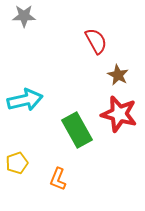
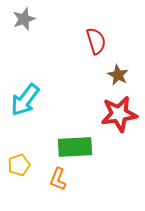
gray star: moved 3 px down; rotated 20 degrees counterclockwise
red semicircle: rotated 12 degrees clockwise
cyan arrow: rotated 140 degrees clockwise
red star: rotated 24 degrees counterclockwise
green rectangle: moved 2 px left, 17 px down; rotated 64 degrees counterclockwise
yellow pentagon: moved 2 px right, 2 px down
